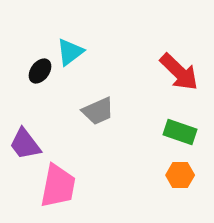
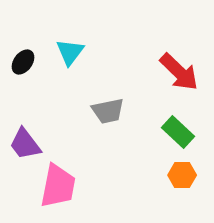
cyan triangle: rotated 16 degrees counterclockwise
black ellipse: moved 17 px left, 9 px up
gray trapezoid: moved 10 px right; rotated 12 degrees clockwise
green rectangle: moved 2 px left; rotated 24 degrees clockwise
orange hexagon: moved 2 px right
